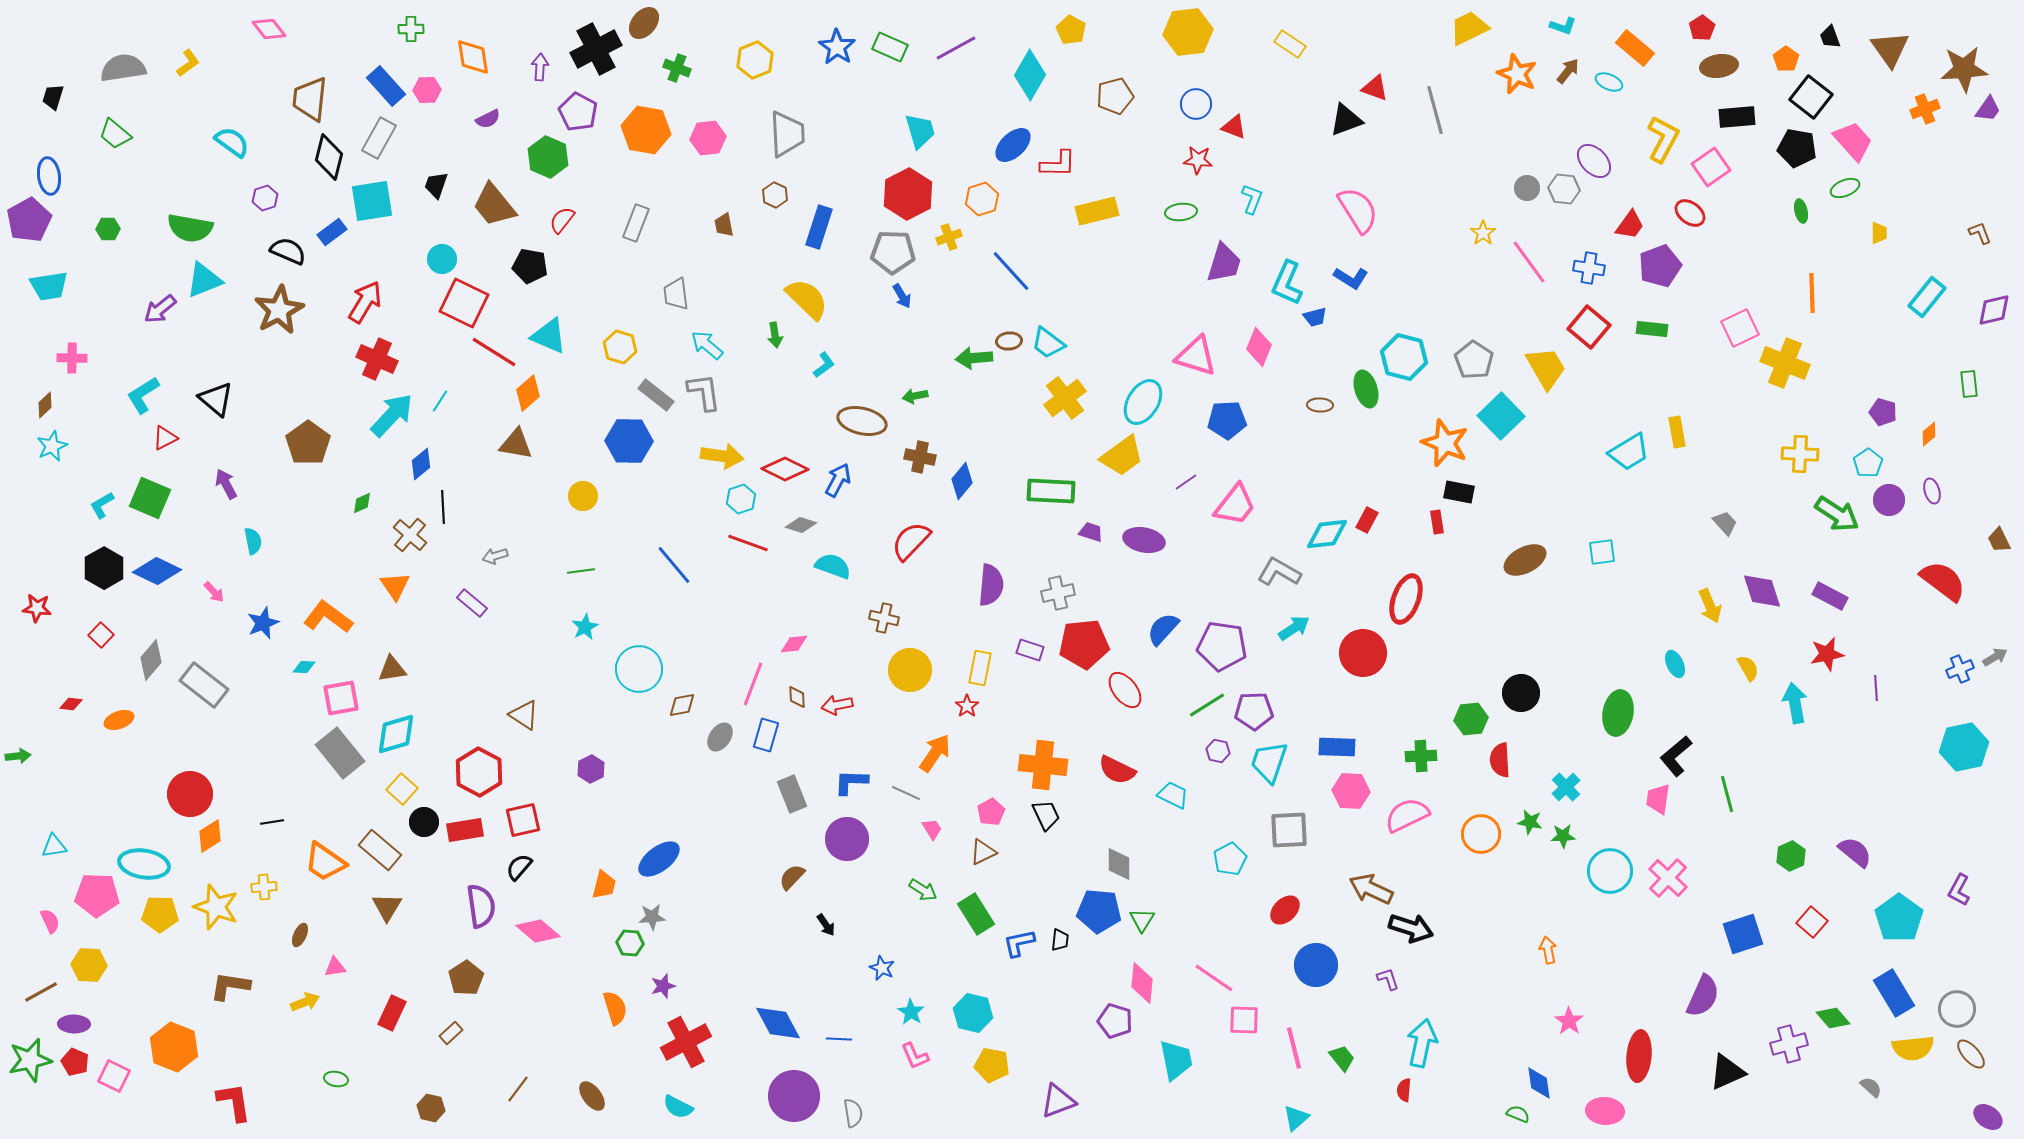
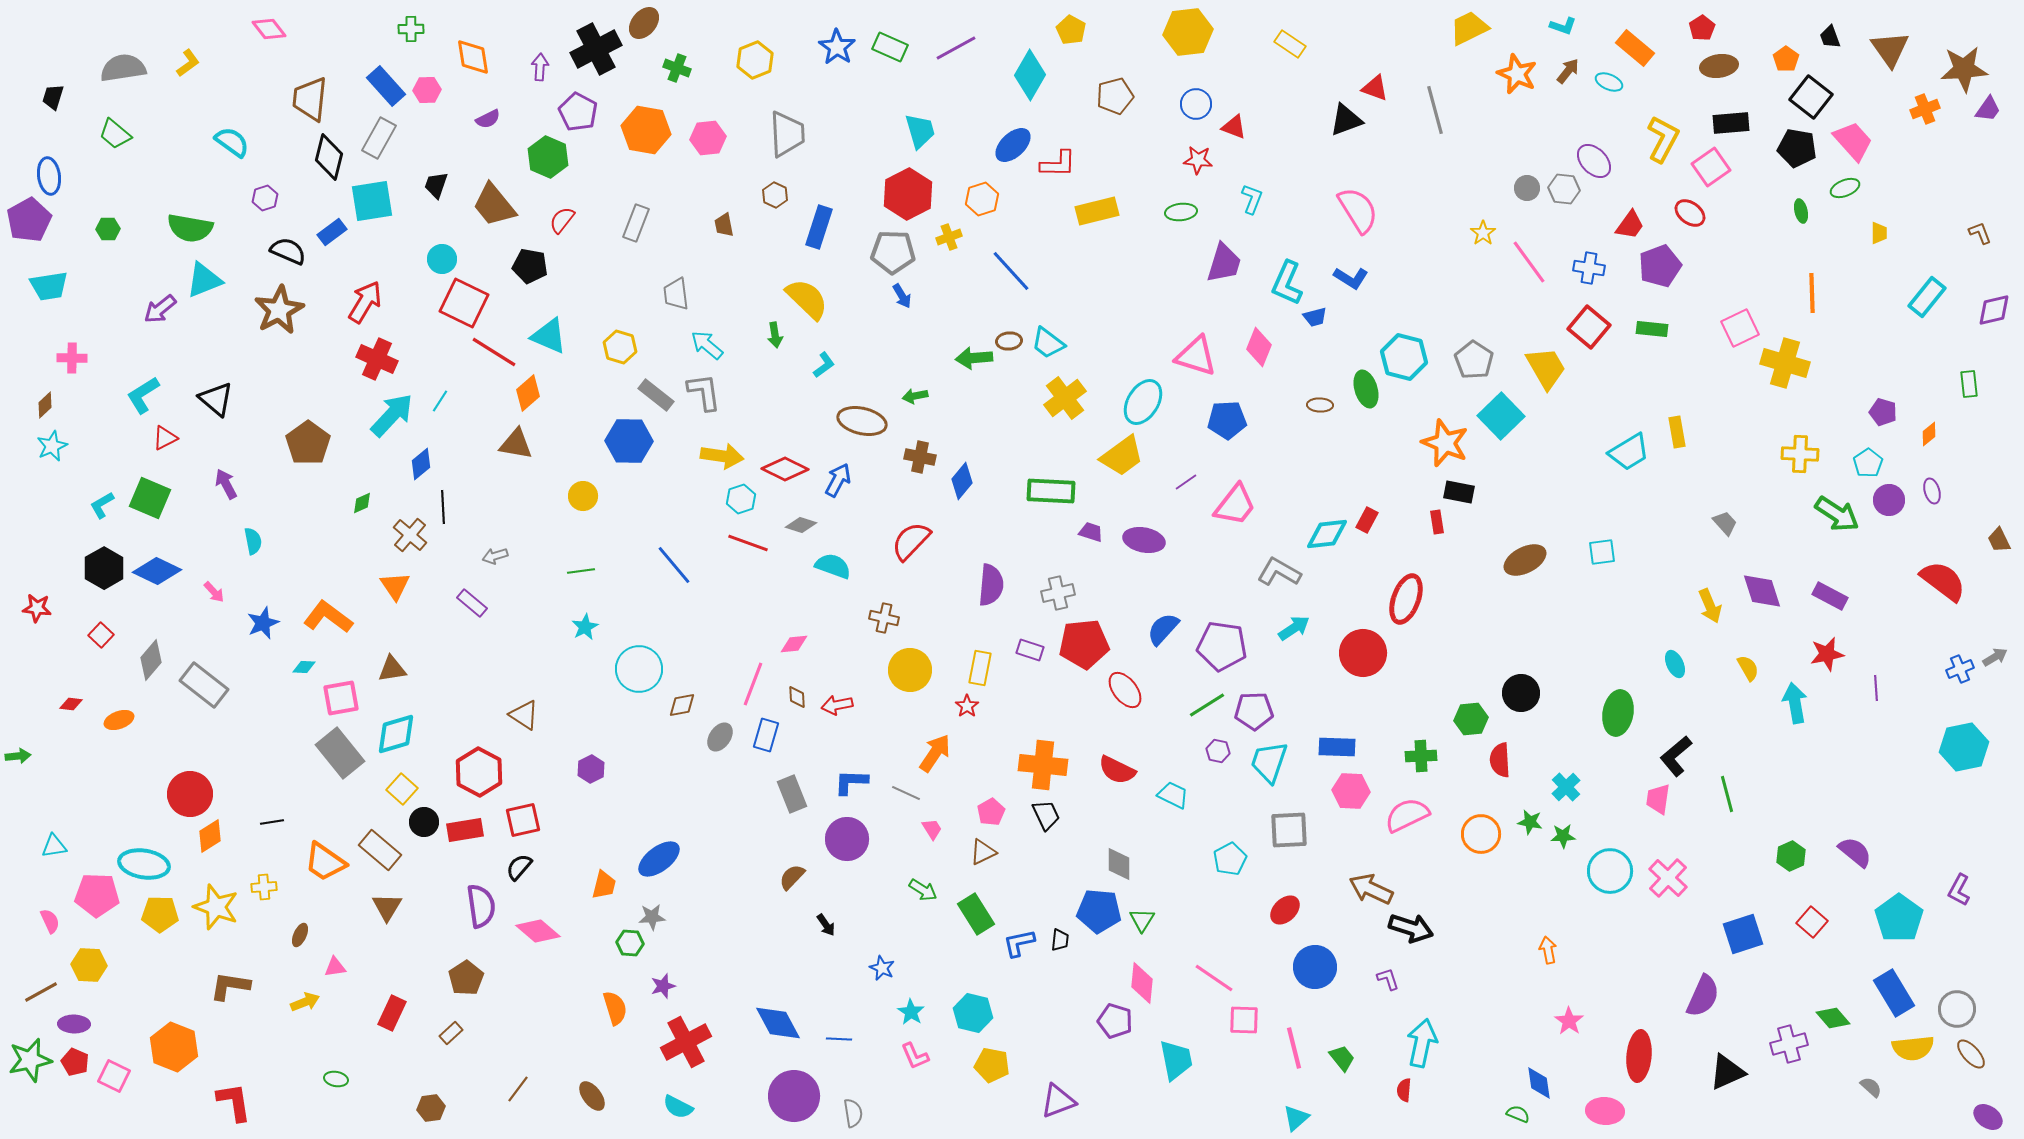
black rectangle at (1737, 117): moved 6 px left, 6 px down
yellow cross at (1785, 363): rotated 6 degrees counterclockwise
blue circle at (1316, 965): moved 1 px left, 2 px down
brown hexagon at (431, 1108): rotated 20 degrees counterclockwise
